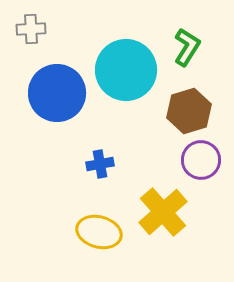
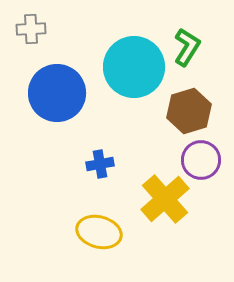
cyan circle: moved 8 px right, 3 px up
yellow cross: moved 2 px right, 13 px up
